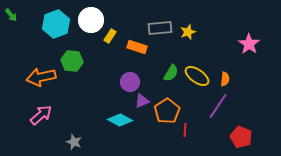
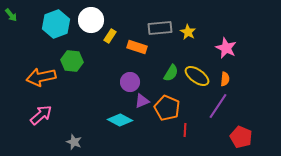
yellow star: rotated 21 degrees counterclockwise
pink star: moved 23 px left, 4 px down; rotated 10 degrees counterclockwise
orange pentagon: moved 3 px up; rotated 15 degrees counterclockwise
